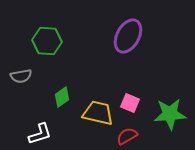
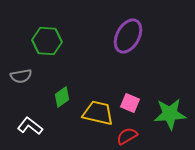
white L-shape: moved 10 px left, 8 px up; rotated 125 degrees counterclockwise
